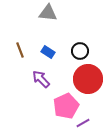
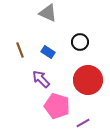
gray triangle: rotated 18 degrees clockwise
black circle: moved 9 px up
red circle: moved 1 px down
pink pentagon: moved 9 px left; rotated 30 degrees counterclockwise
